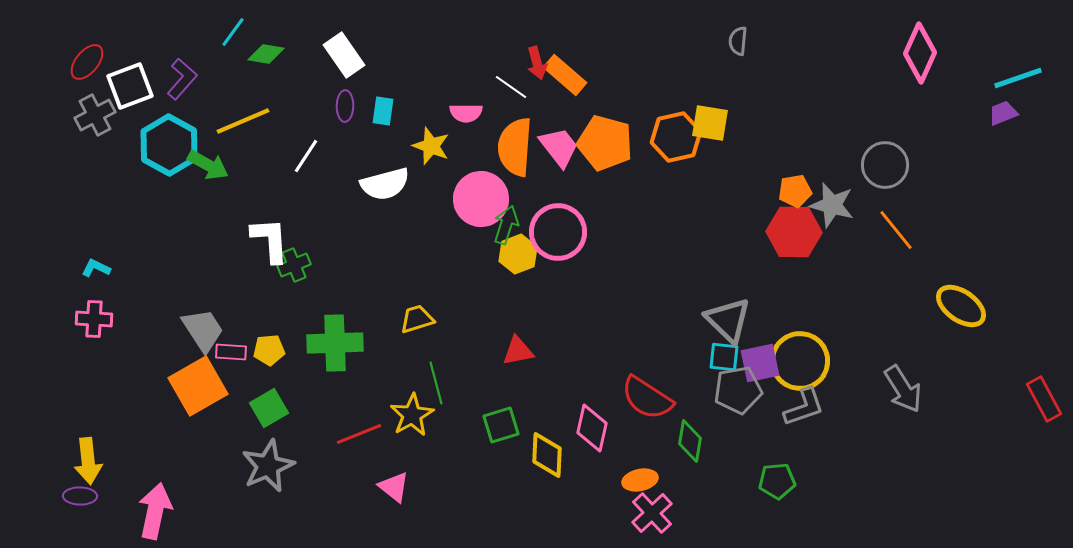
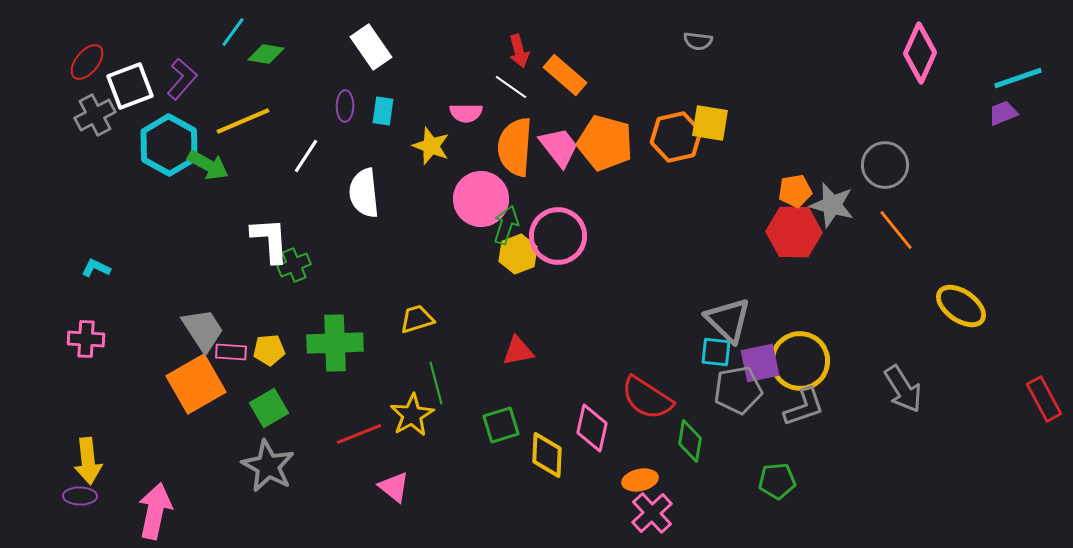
gray semicircle at (738, 41): moved 40 px left; rotated 88 degrees counterclockwise
white rectangle at (344, 55): moved 27 px right, 8 px up
red arrow at (537, 63): moved 18 px left, 12 px up
white semicircle at (385, 184): moved 21 px left, 9 px down; rotated 99 degrees clockwise
pink circle at (558, 232): moved 4 px down
pink cross at (94, 319): moved 8 px left, 20 px down
cyan square at (724, 357): moved 8 px left, 5 px up
orange square at (198, 386): moved 2 px left, 2 px up
gray star at (268, 466): rotated 20 degrees counterclockwise
